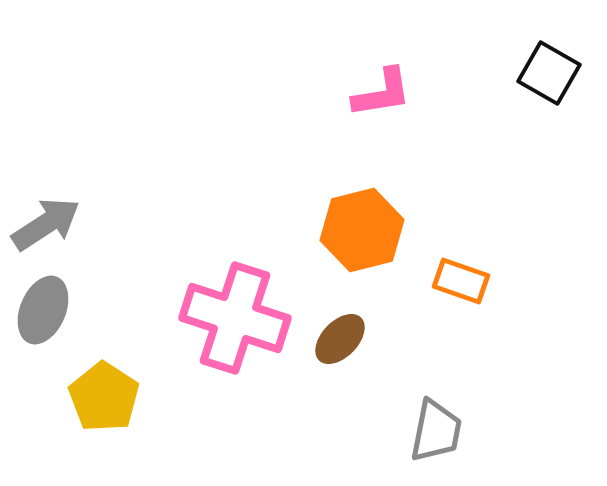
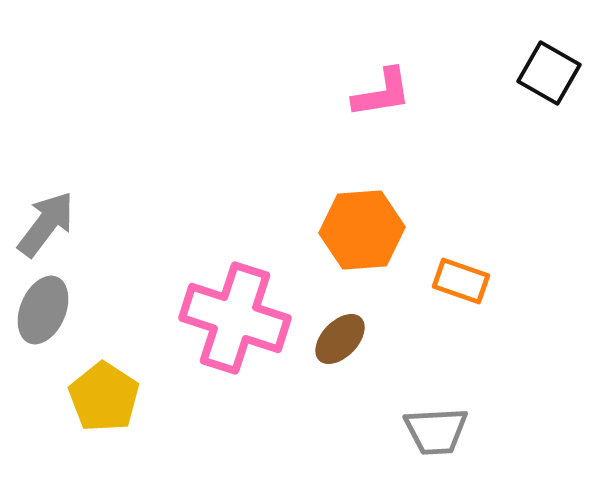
gray arrow: rotated 20 degrees counterclockwise
orange hexagon: rotated 10 degrees clockwise
gray trapezoid: rotated 76 degrees clockwise
